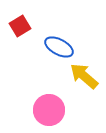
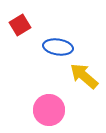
red square: moved 1 px up
blue ellipse: moved 1 px left; rotated 20 degrees counterclockwise
